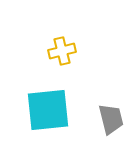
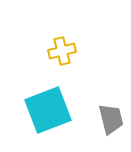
cyan square: rotated 15 degrees counterclockwise
